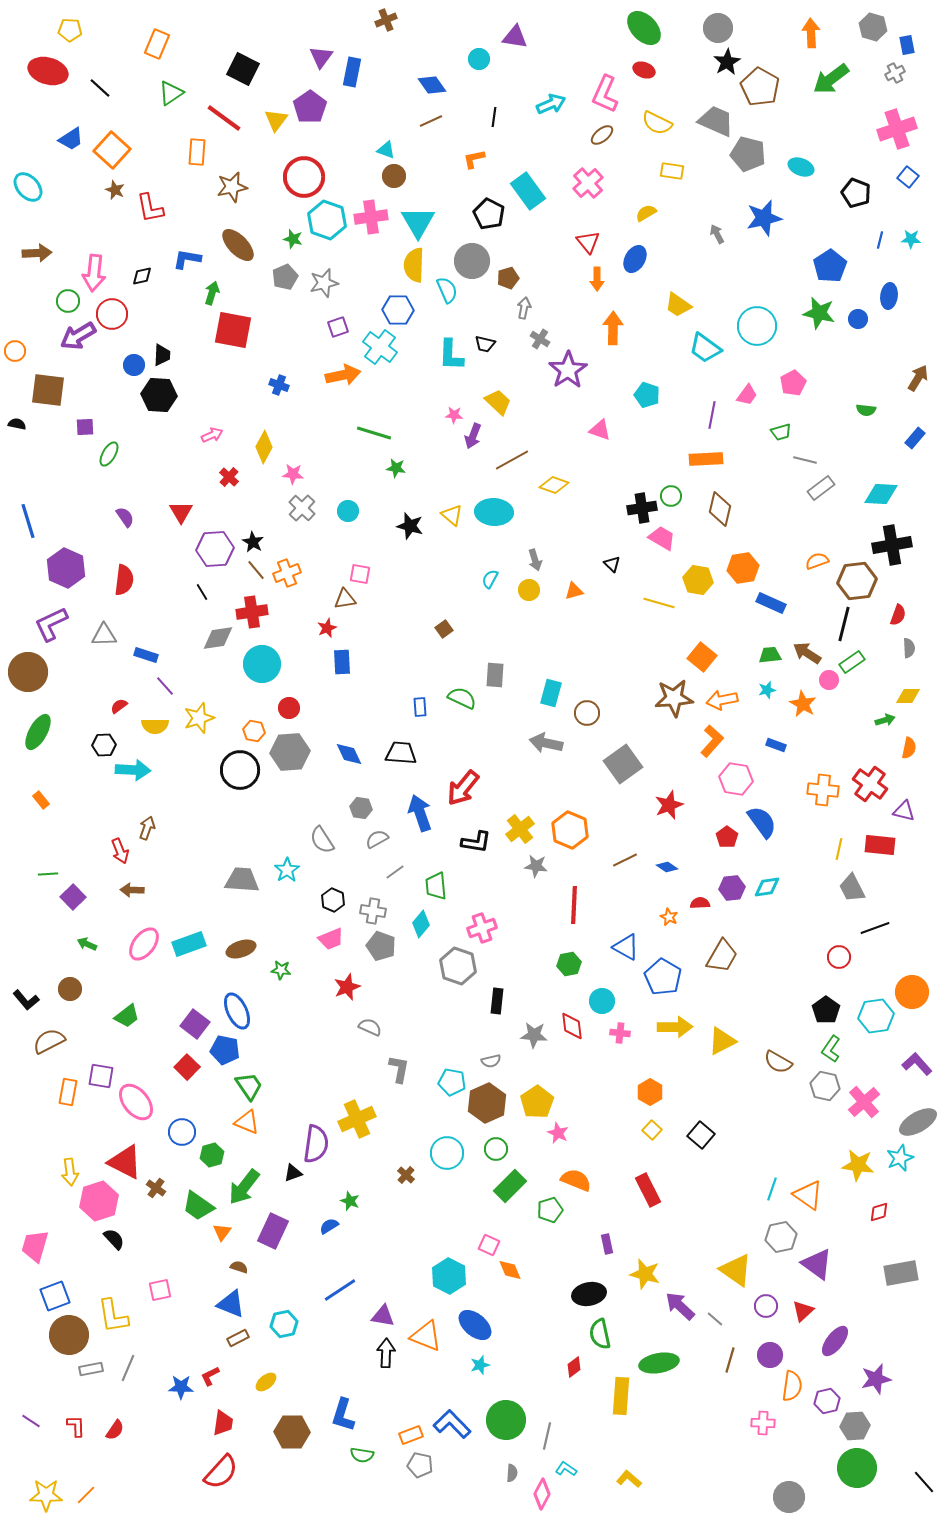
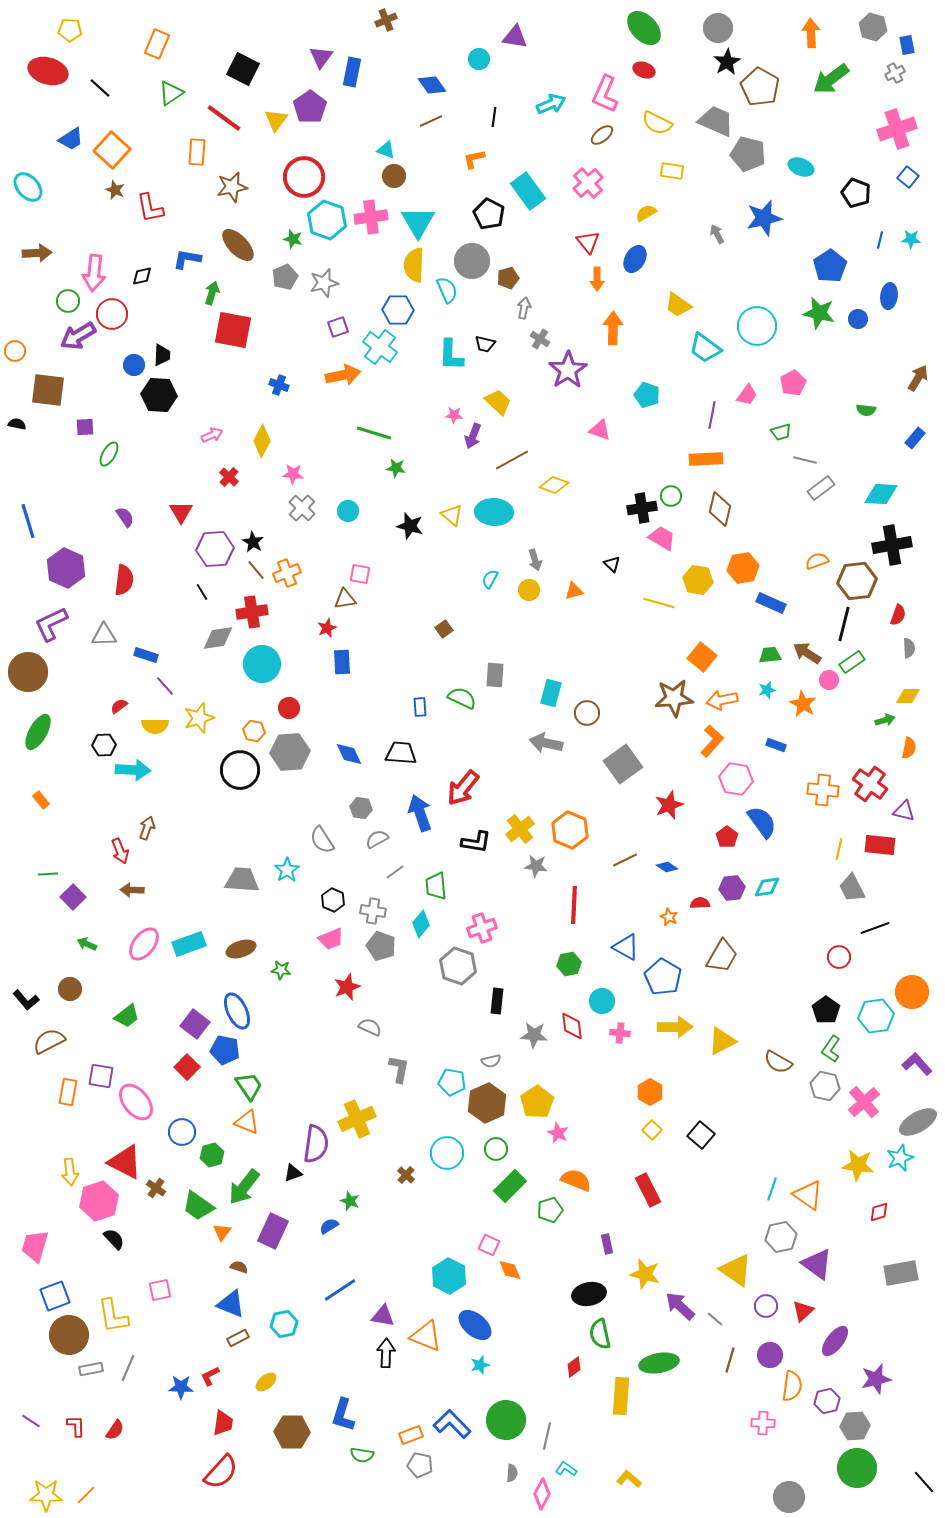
yellow diamond at (264, 447): moved 2 px left, 6 px up
